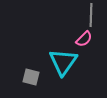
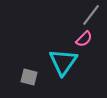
gray line: rotated 35 degrees clockwise
gray square: moved 2 px left
